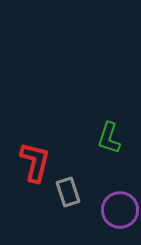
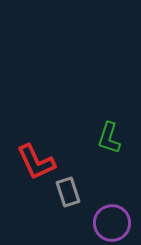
red L-shape: moved 1 px right; rotated 141 degrees clockwise
purple circle: moved 8 px left, 13 px down
